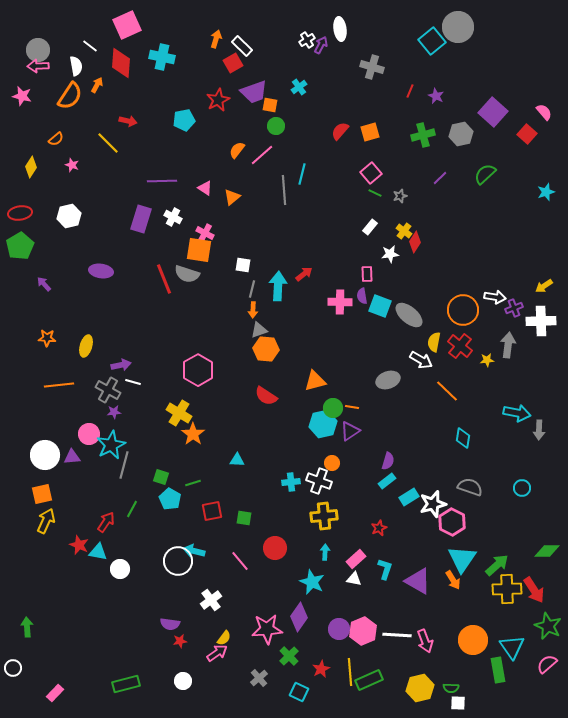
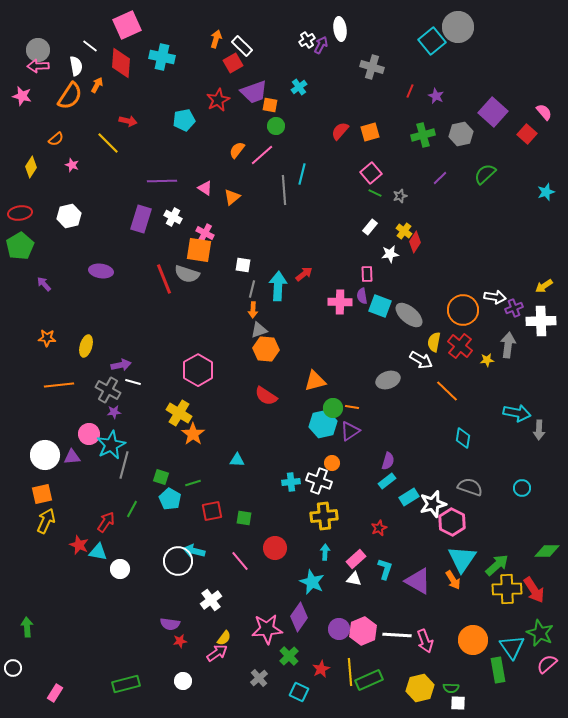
green star at (548, 626): moved 8 px left, 7 px down
pink rectangle at (55, 693): rotated 12 degrees counterclockwise
